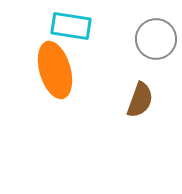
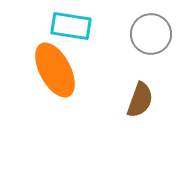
gray circle: moved 5 px left, 5 px up
orange ellipse: rotated 12 degrees counterclockwise
